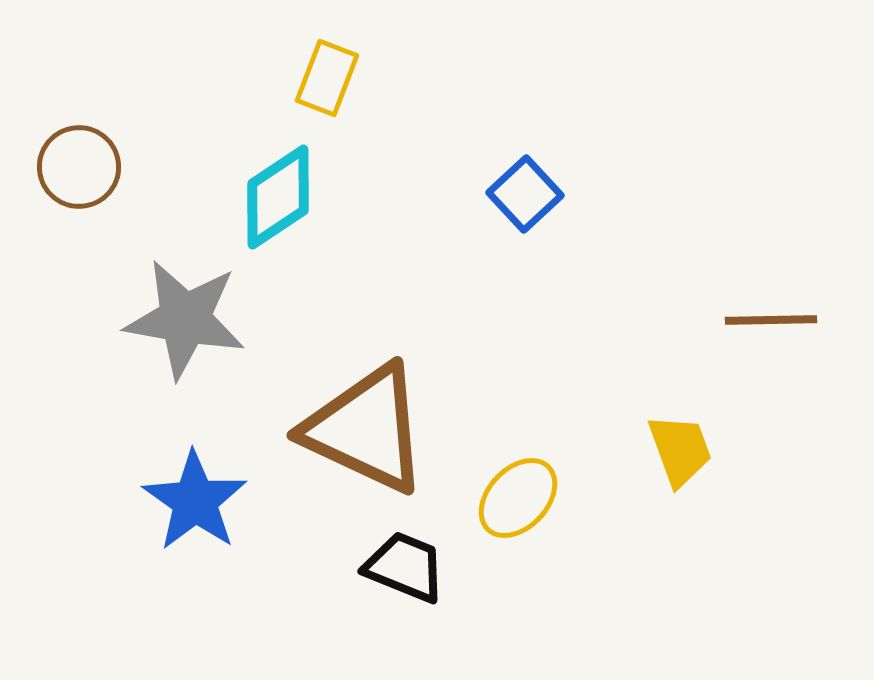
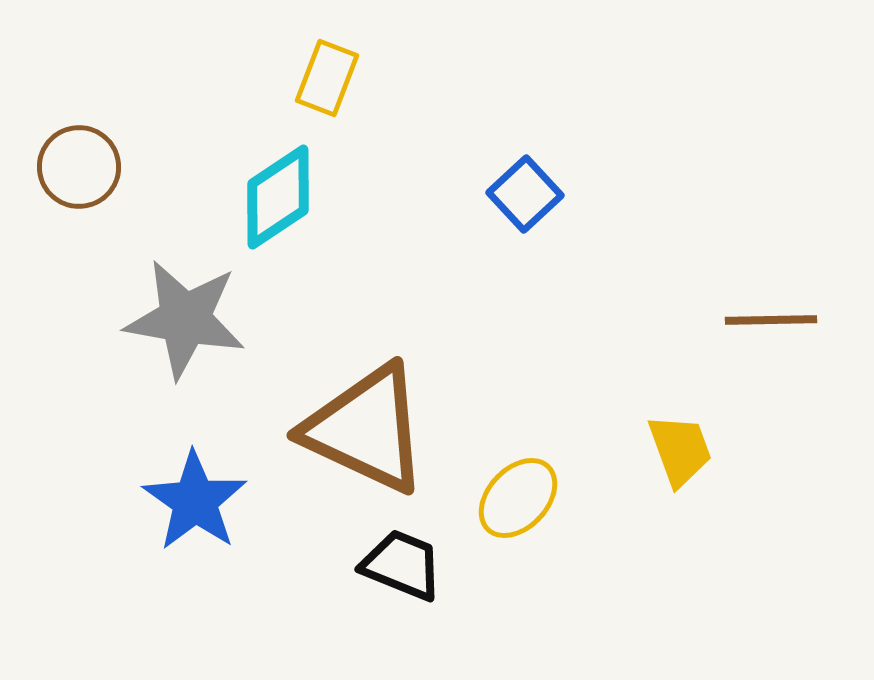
black trapezoid: moved 3 px left, 2 px up
